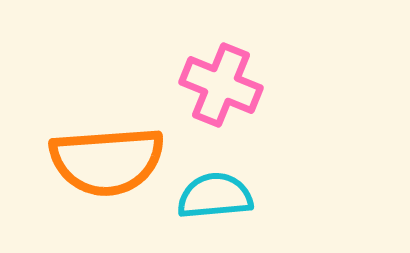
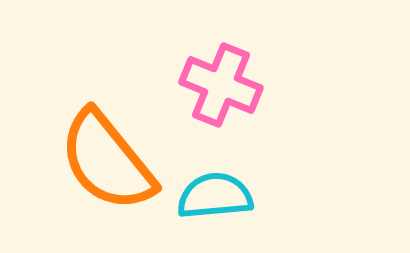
orange semicircle: rotated 55 degrees clockwise
